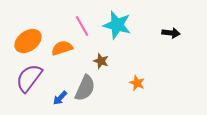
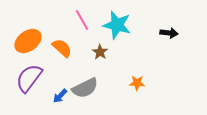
pink line: moved 6 px up
black arrow: moved 2 px left
orange semicircle: rotated 60 degrees clockwise
brown star: moved 1 px left, 9 px up; rotated 14 degrees clockwise
orange star: rotated 21 degrees counterclockwise
gray semicircle: rotated 40 degrees clockwise
blue arrow: moved 2 px up
